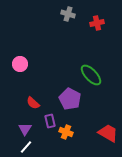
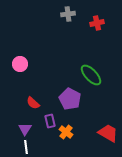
gray cross: rotated 24 degrees counterclockwise
orange cross: rotated 16 degrees clockwise
white line: rotated 48 degrees counterclockwise
